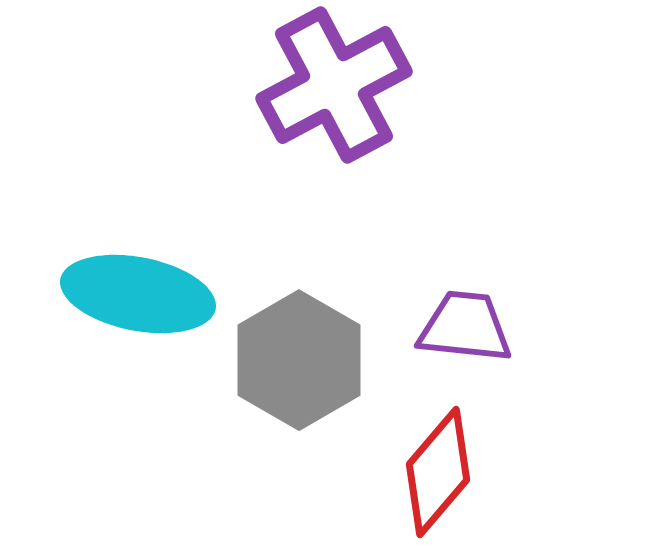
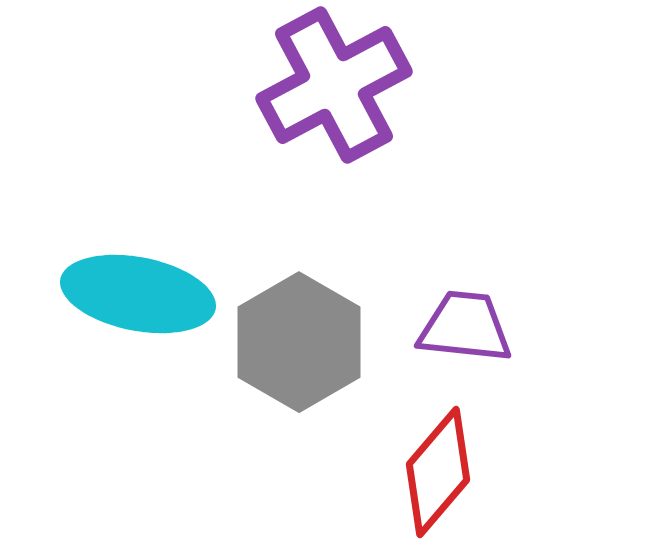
gray hexagon: moved 18 px up
